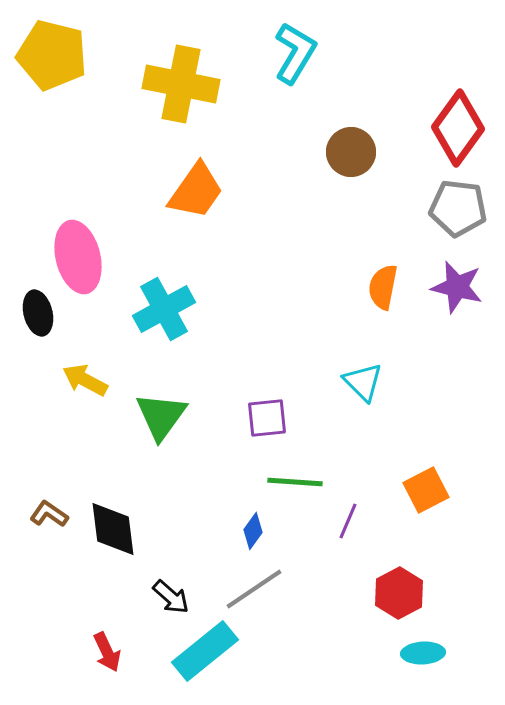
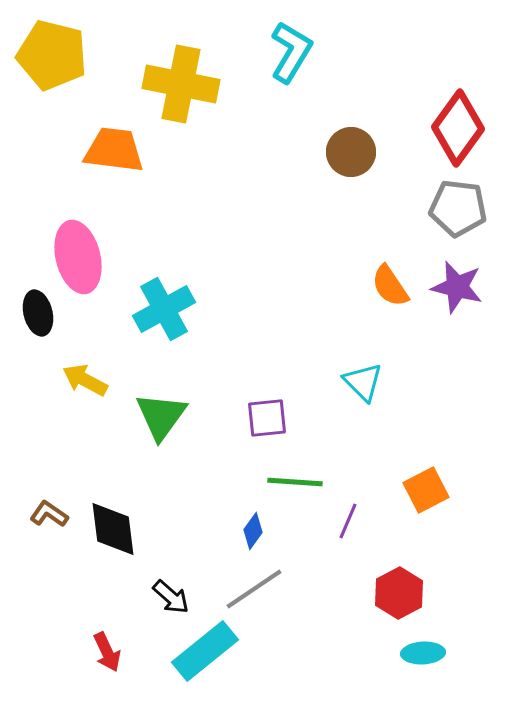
cyan L-shape: moved 4 px left, 1 px up
orange trapezoid: moved 82 px left, 41 px up; rotated 118 degrees counterclockwise
orange semicircle: moved 7 px right, 1 px up; rotated 45 degrees counterclockwise
